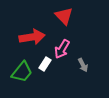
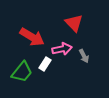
red triangle: moved 10 px right, 7 px down
red arrow: rotated 40 degrees clockwise
pink arrow: rotated 132 degrees counterclockwise
gray arrow: moved 1 px right, 9 px up
